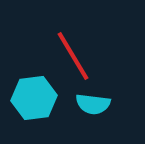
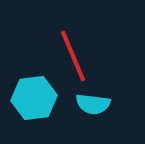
red line: rotated 8 degrees clockwise
